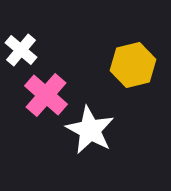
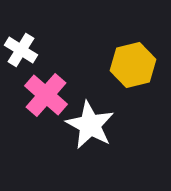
white cross: rotated 8 degrees counterclockwise
white star: moved 5 px up
